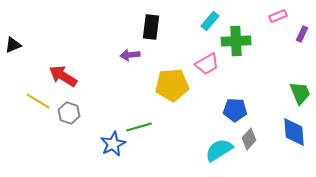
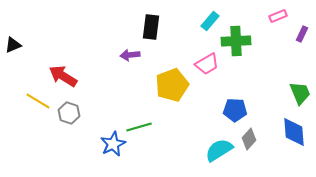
yellow pentagon: rotated 16 degrees counterclockwise
